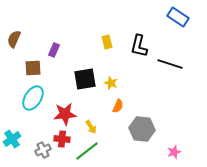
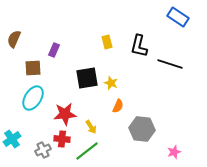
black square: moved 2 px right, 1 px up
